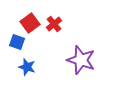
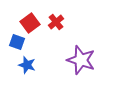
red cross: moved 2 px right, 2 px up
blue star: moved 2 px up
